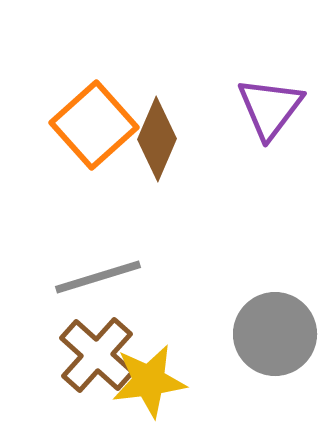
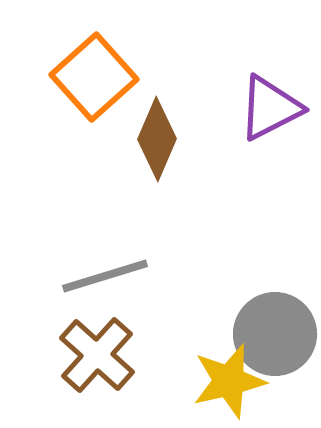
purple triangle: rotated 26 degrees clockwise
orange square: moved 48 px up
gray line: moved 7 px right, 1 px up
yellow star: moved 80 px right; rotated 6 degrees counterclockwise
